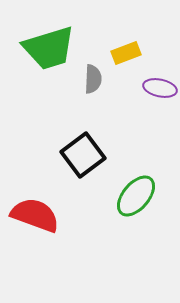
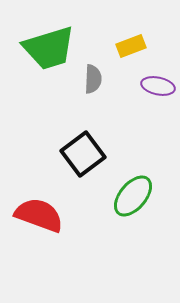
yellow rectangle: moved 5 px right, 7 px up
purple ellipse: moved 2 px left, 2 px up
black square: moved 1 px up
green ellipse: moved 3 px left
red semicircle: moved 4 px right
